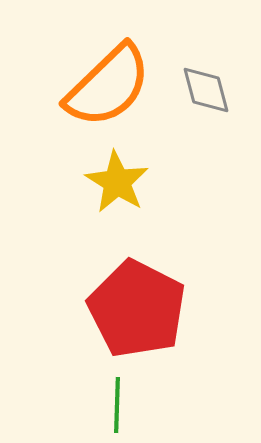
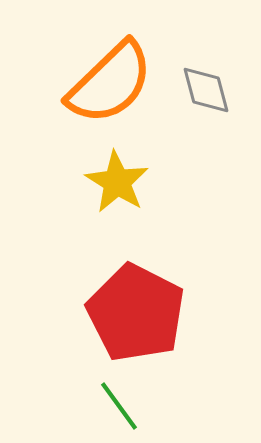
orange semicircle: moved 2 px right, 3 px up
red pentagon: moved 1 px left, 4 px down
green line: moved 2 px right, 1 px down; rotated 38 degrees counterclockwise
